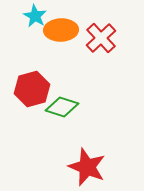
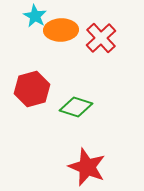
green diamond: moved 14 px right
